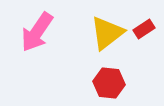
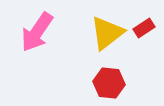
red rectangle: moved 1 px up
